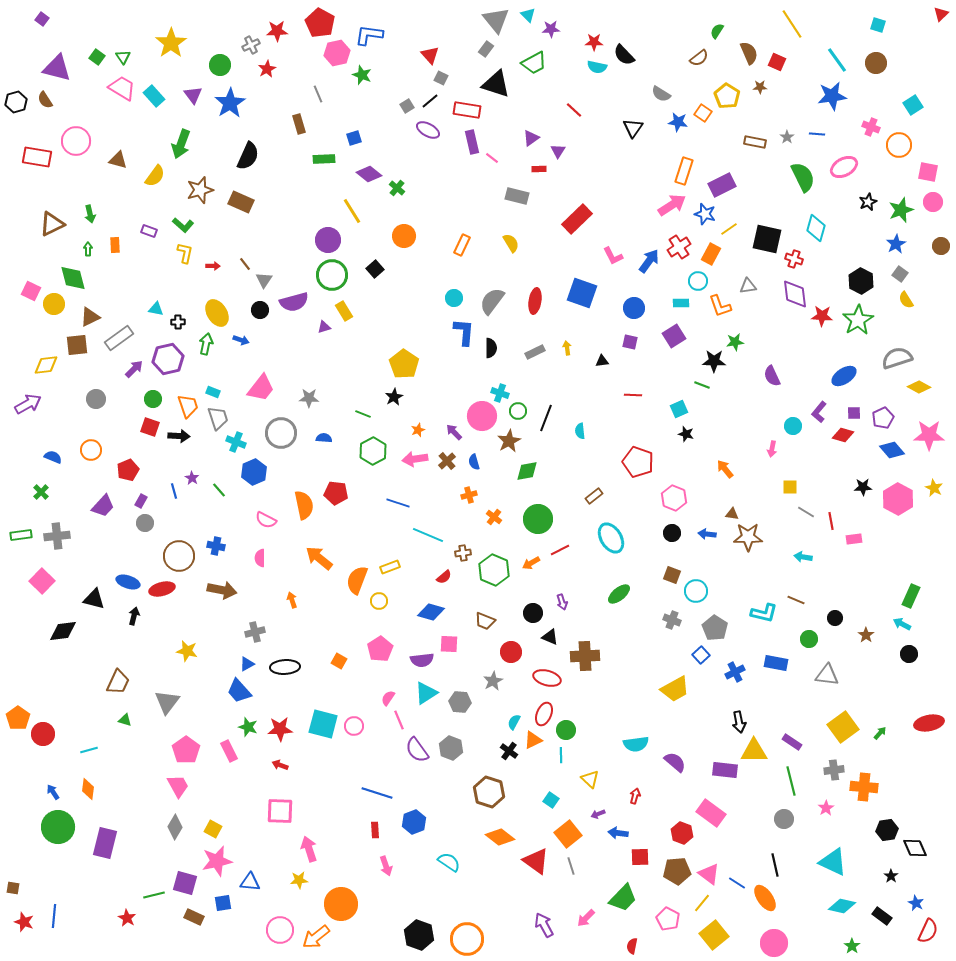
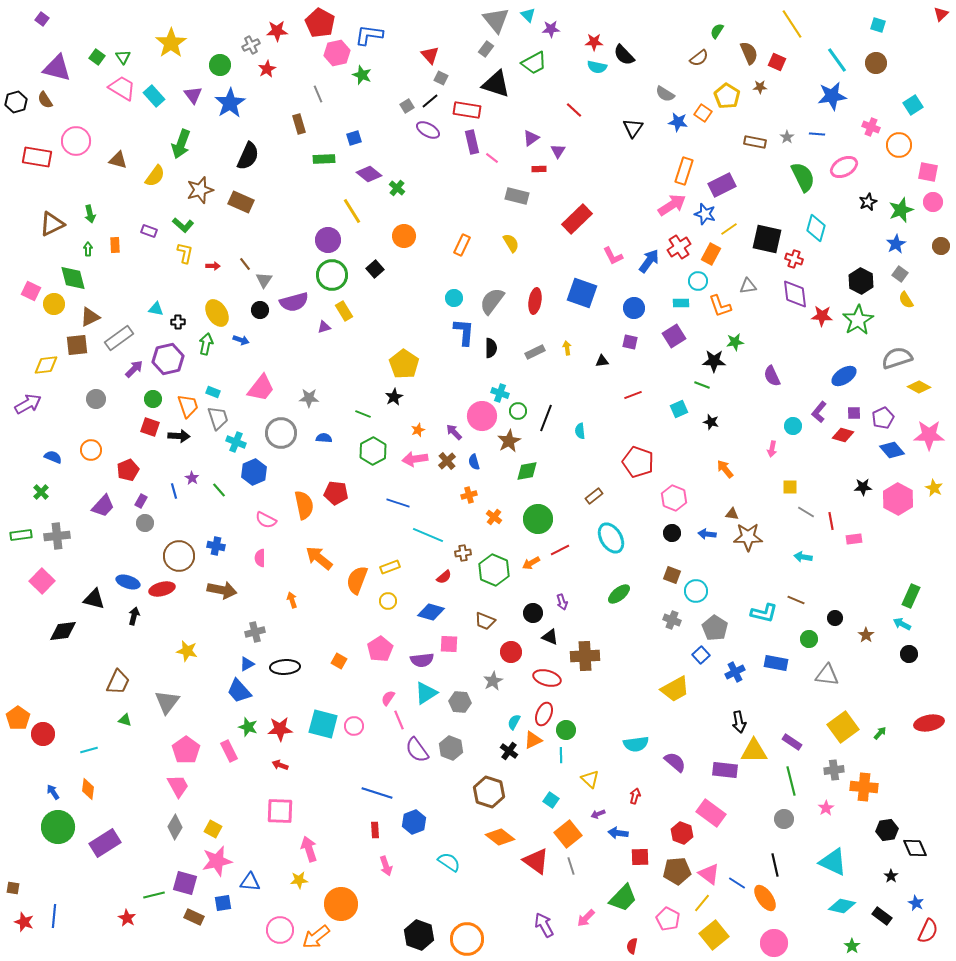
gray semicircle at (661, 94): moved 4 px right
red line at (633, 395): rotated 24 degrees counterclockwise
black star at (686, 434): moved 25 px right, 12 px up
yellow circle at (379, 601): moved 9 px right
purple rectangle at (105, 843): rotated 44 degrees clockwise
